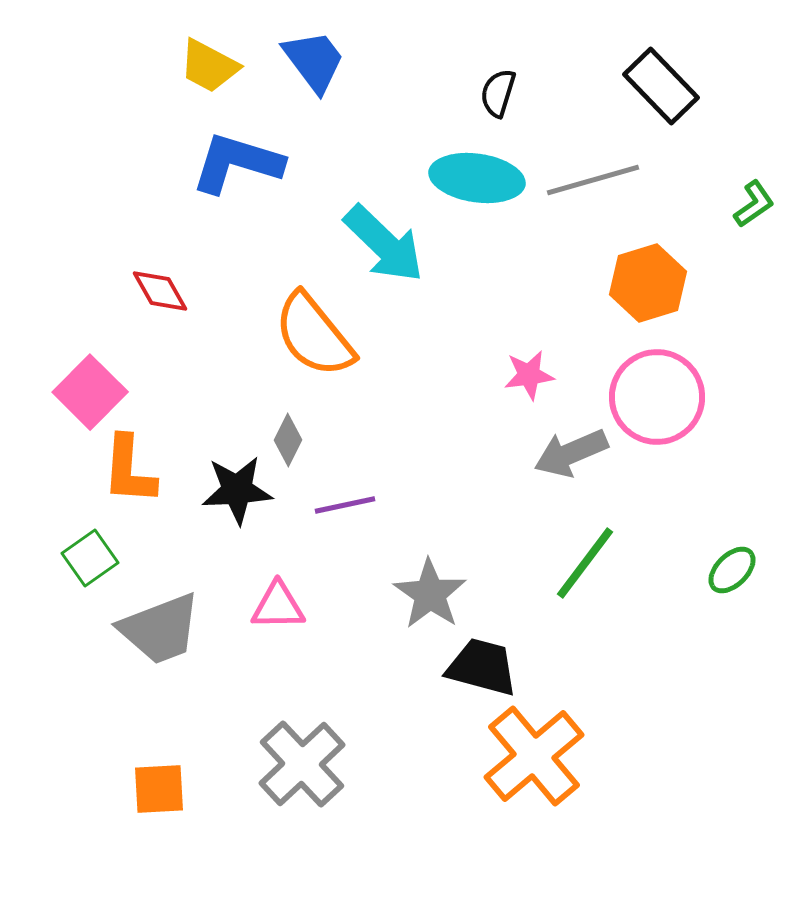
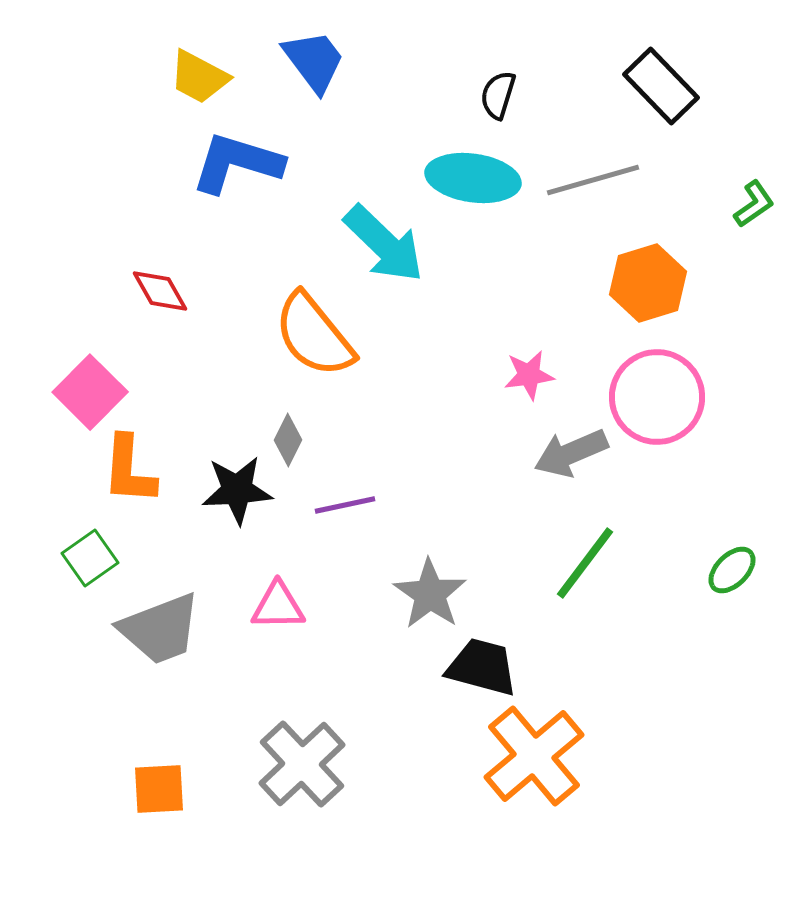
yellow trapezoid: moved 10 px left, 11 px down
black semicircle: moved 2 px down
cyan ellipse: moved 4 px left
